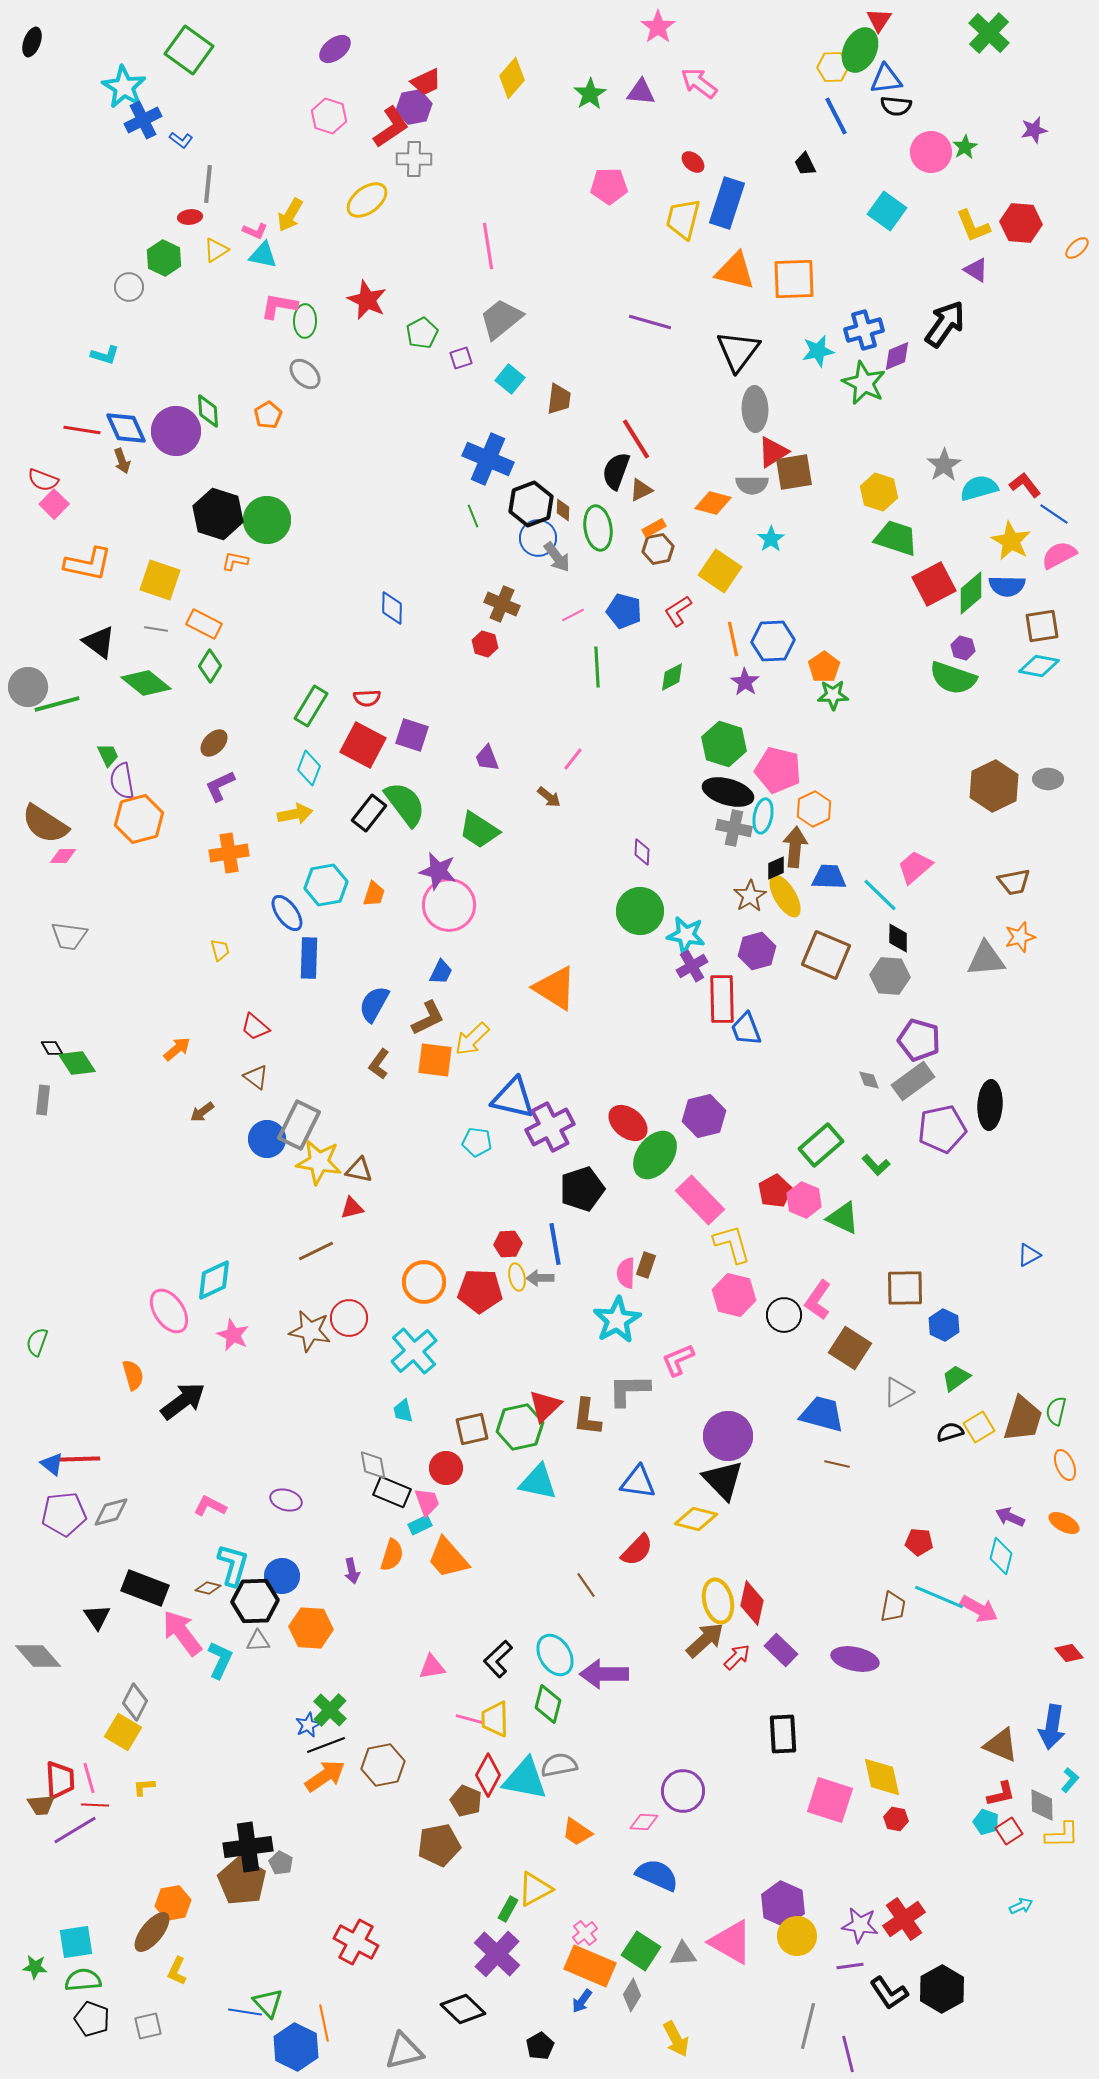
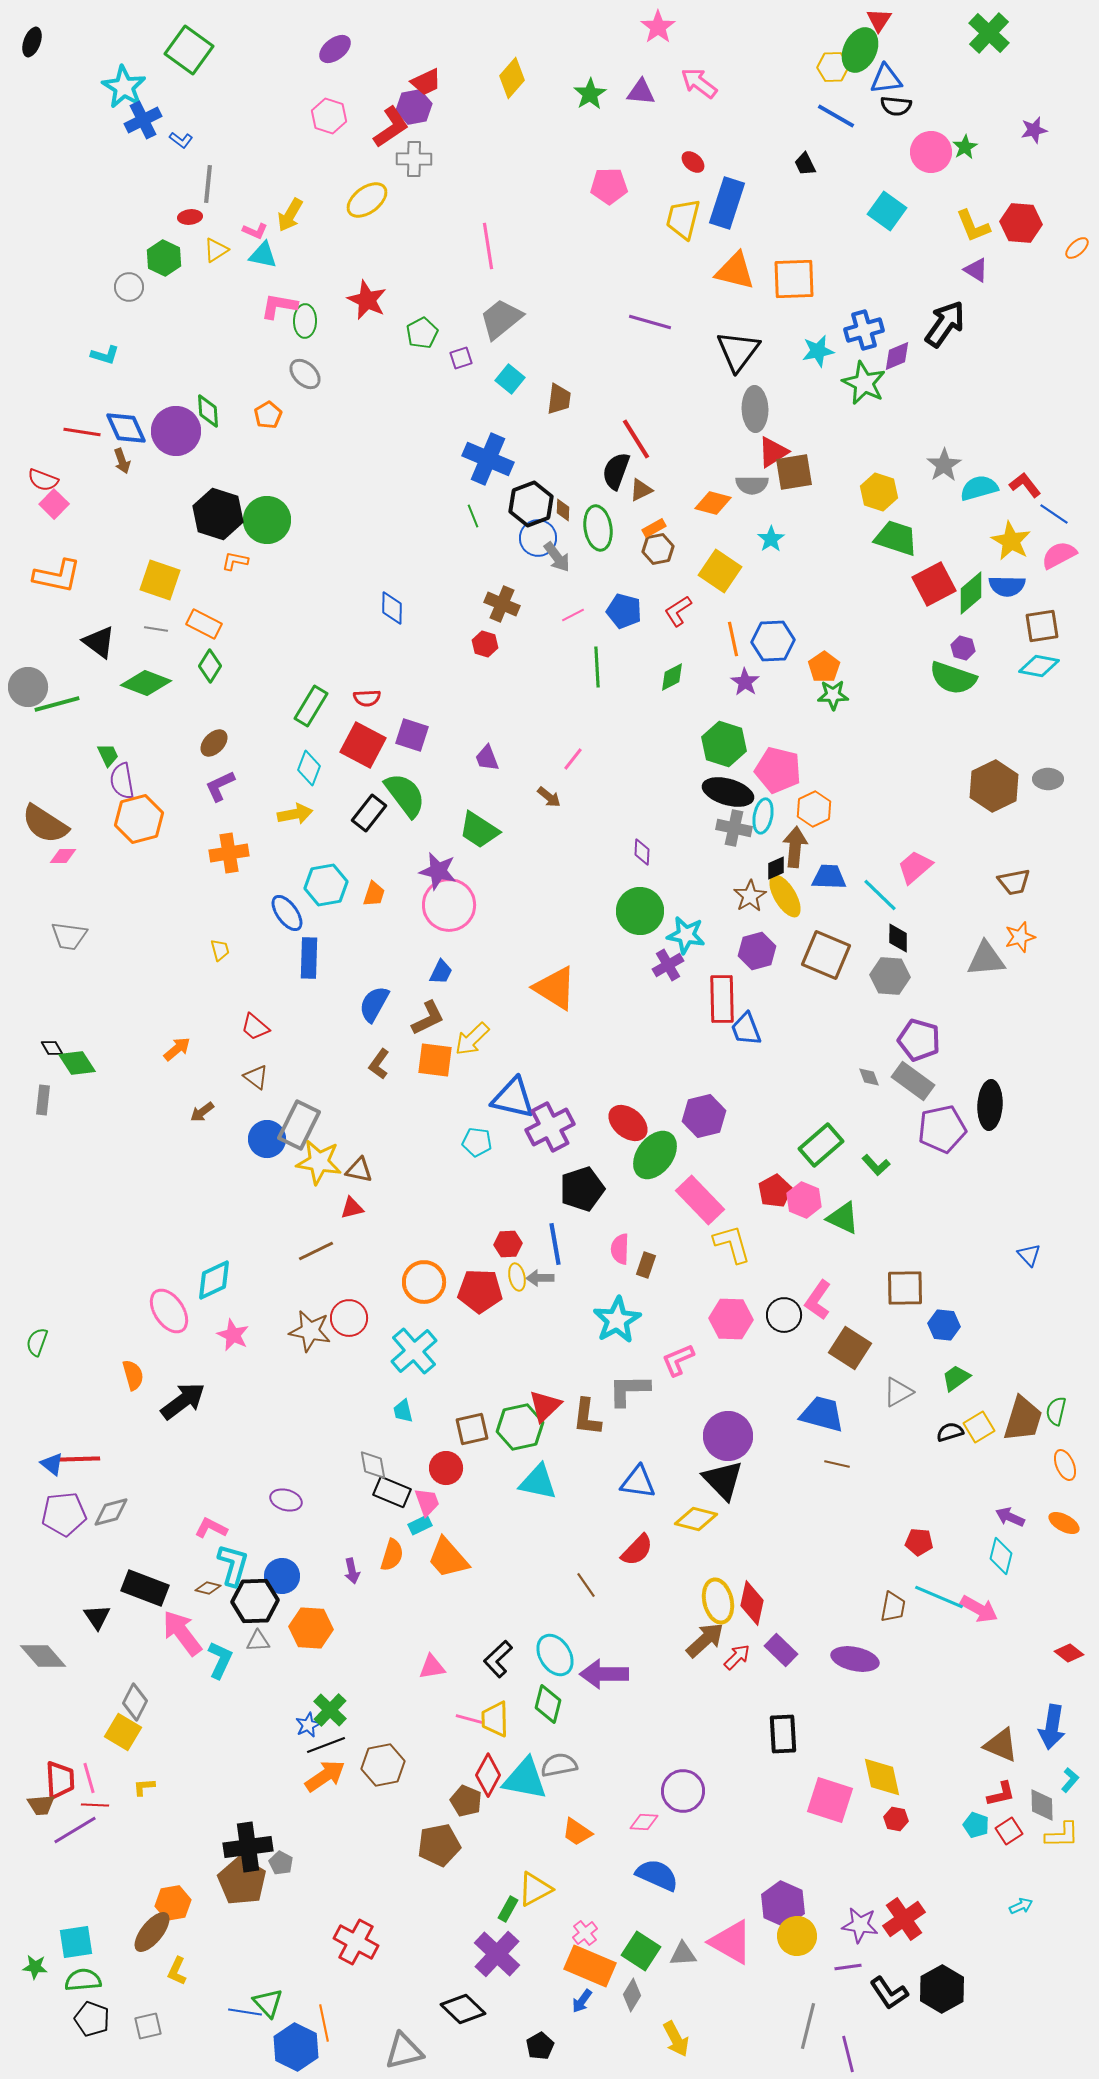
blue line at (836, 116): rotated 33 degrees counterclockwise
red line at (82, 430): moved 2 px down
orange L-shape at (88, 564): moved 31 px left, 12 px down
green diamond at (146, 683): rotated 18 degrees counterclockwise
green semicircle at (405, 804): moved 9 px up
purple cross at (692, 966): moved 24 px left, 1 px up
gray diamond at (869, 1080): moved 3 px up
gray rectangle at (913, 1081): rotated 72 degrees clockwise
blue triangle at (1029, 1255): rotated 45 degrees counterclockwise
pink semicircle at (626, 1273): moved 6 px left, 24 px up
pink hexagon at (734, 1295): moved 3 px left, 24 px down; rotated 12 degrees counterclockwise
blue hexagon at (944, 1325): rotated 20 degrees counterclockwise
pink L-shape at (210, 1506): moved 1 px right, 22 px down
red diamond at (1069, 1653): rotated 12 degrees counterclockwise
gray diamond at (38, 1656): moved 5 px right
cyan pentagon at (986, 1822): moved 10 px left, 3 px down
purple line at (850, 1966): moved 2 px left, 1 px down
